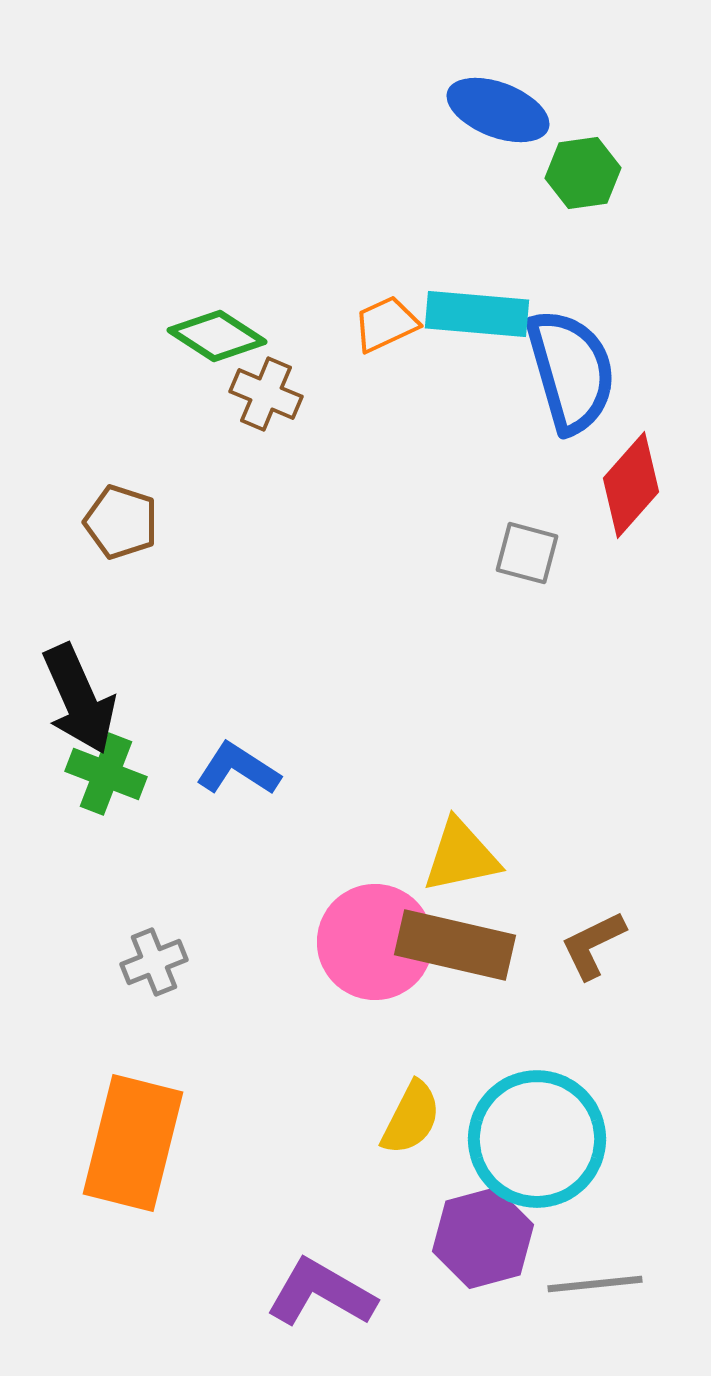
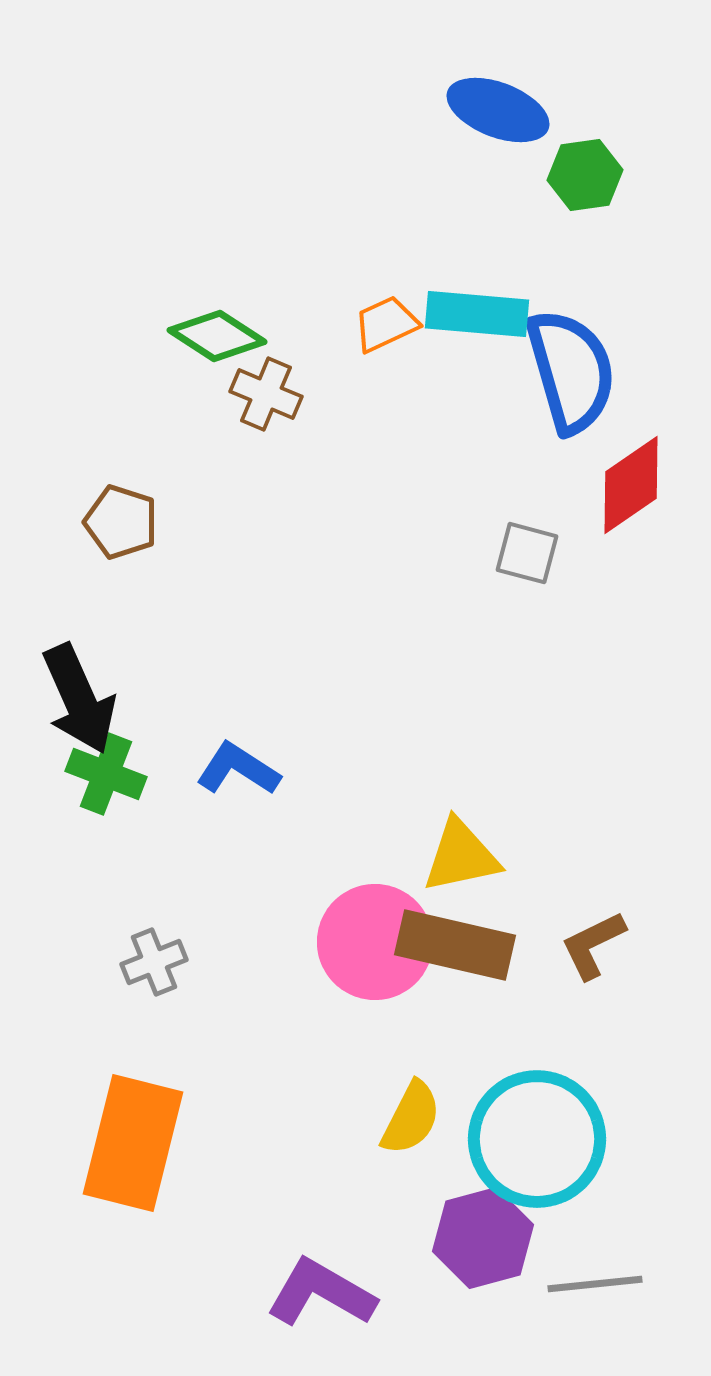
green hexagon: moved 2 px right, 2 px down
red diamond: rotated 14 degrees clockwise
